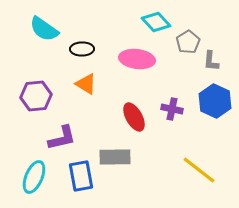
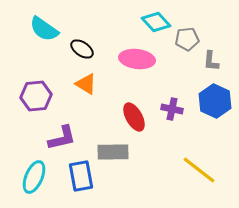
gray pentagon: moved 1 px left, 3 px up; rotated 25 degrees clockwise
black ellipse: rotated 35 degrees clockwise
gray rectangle: moved 2 px left, 5 px up
